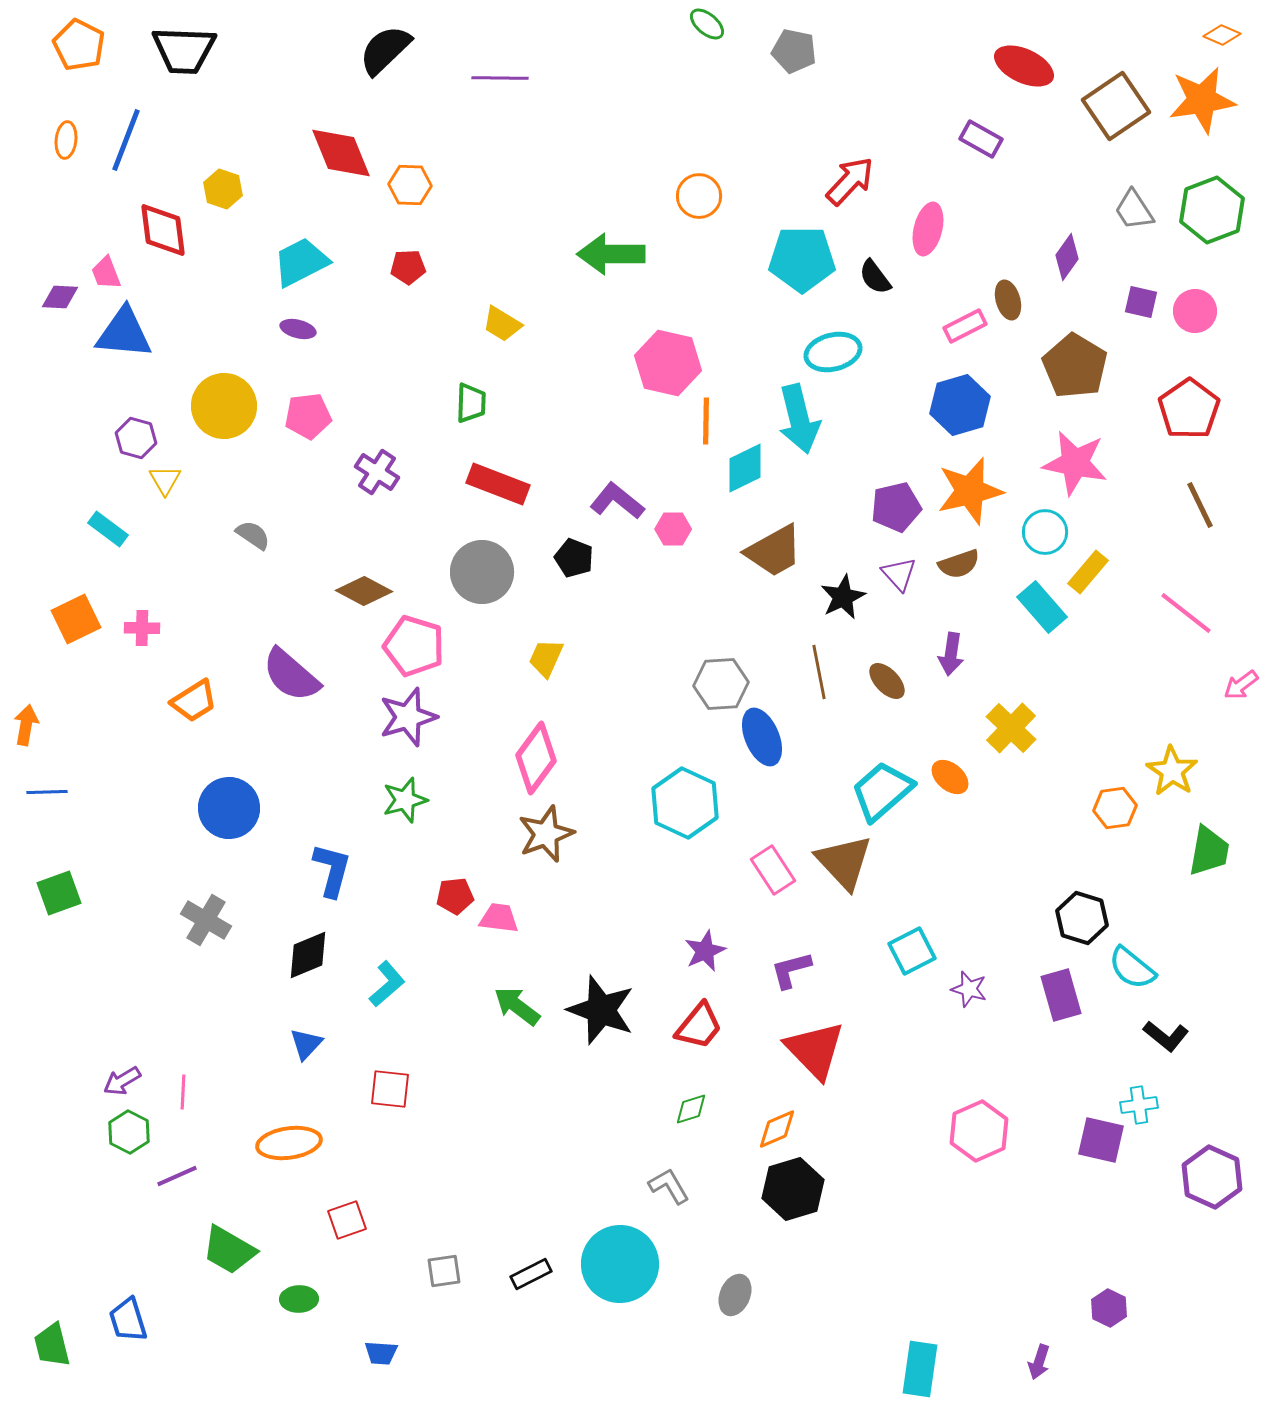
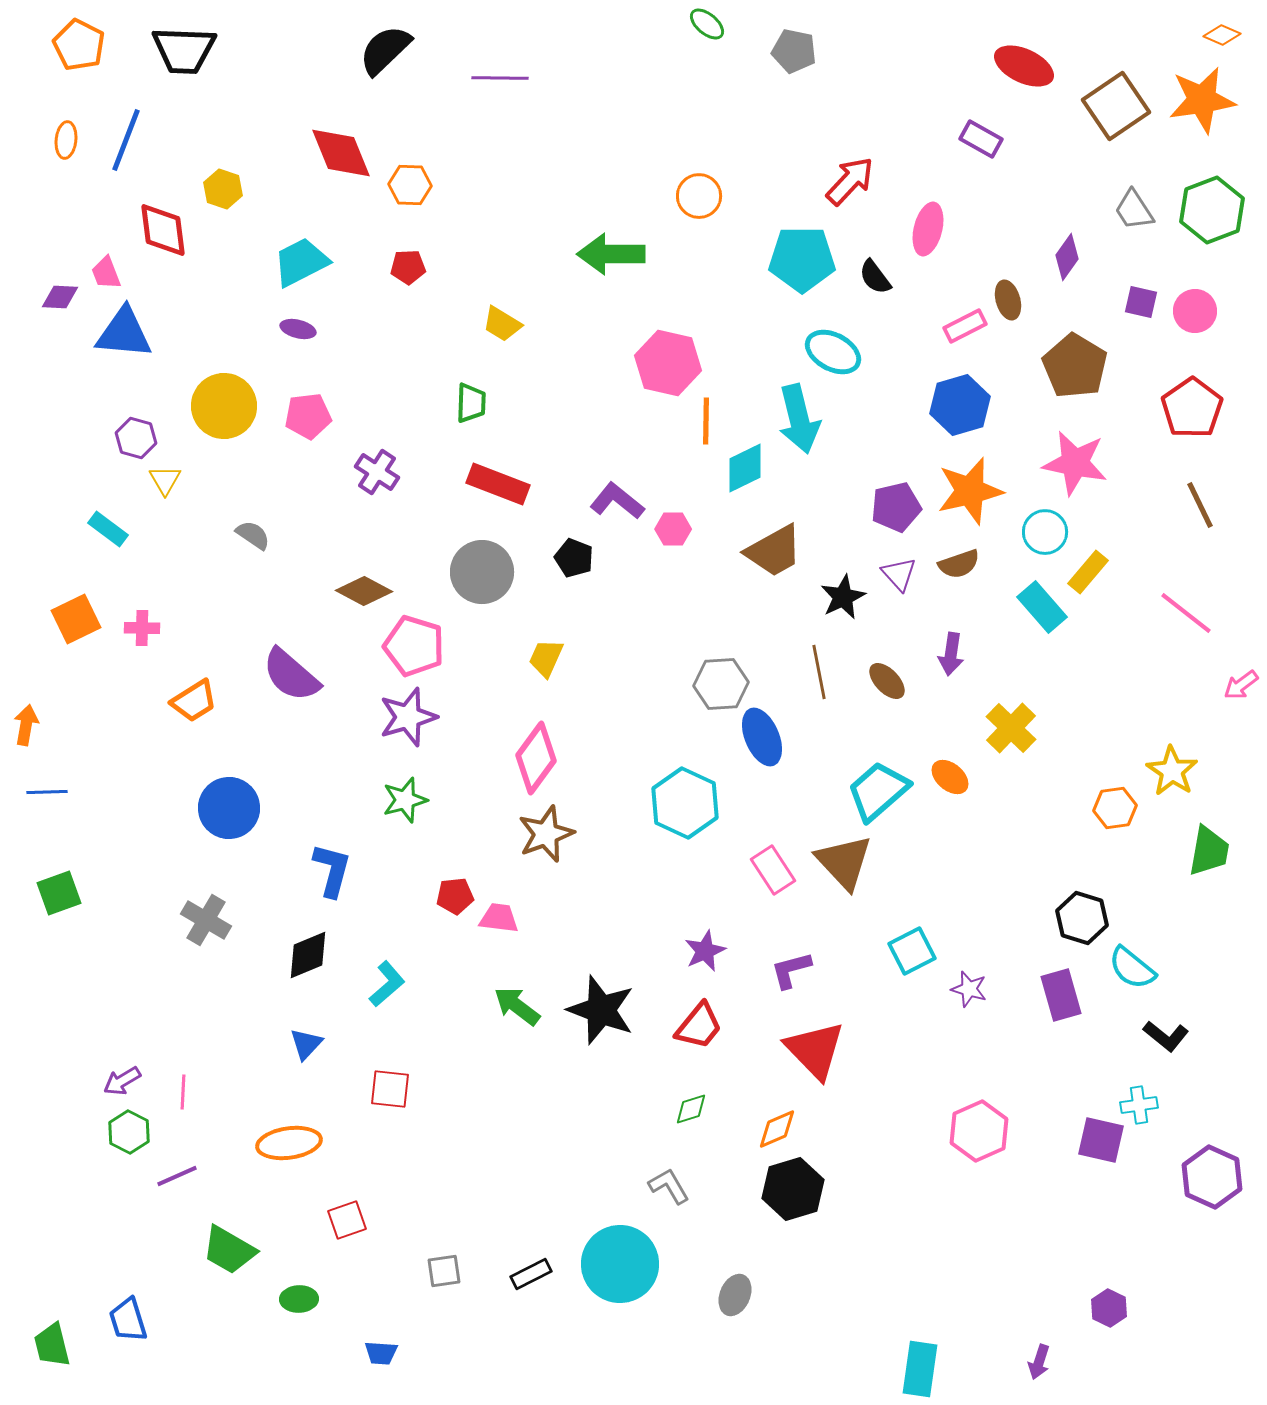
cyan ellipse at (833, 352): rotated 42 degrees clockwise
red pentagon at (1189, 409): moved 3 px right, 1 px up
cyan trapezoid at (882, 791): moved 4 px left
